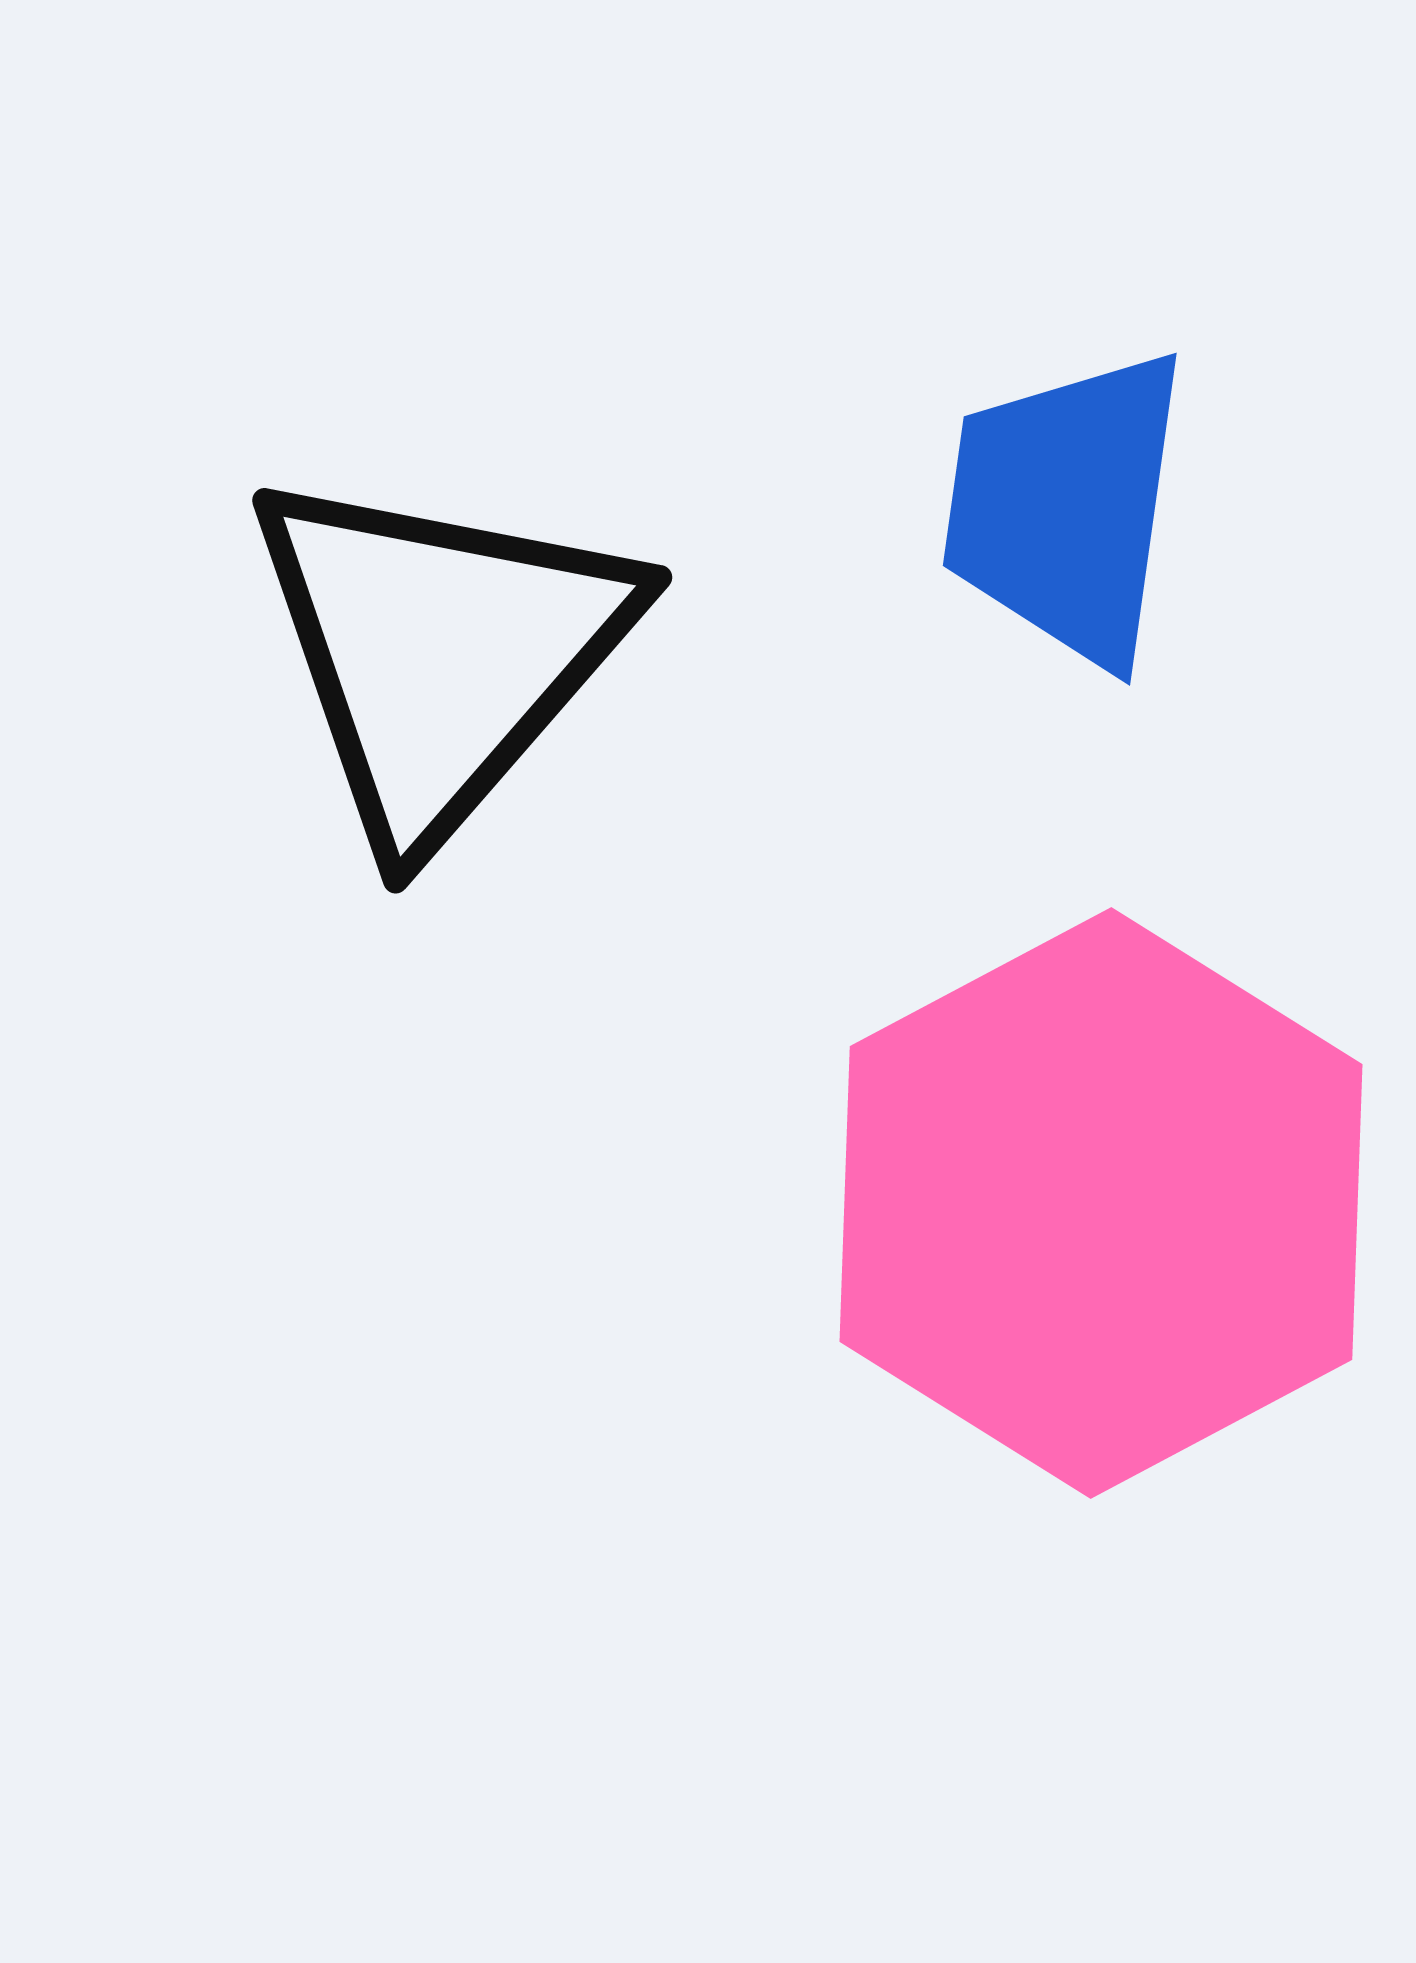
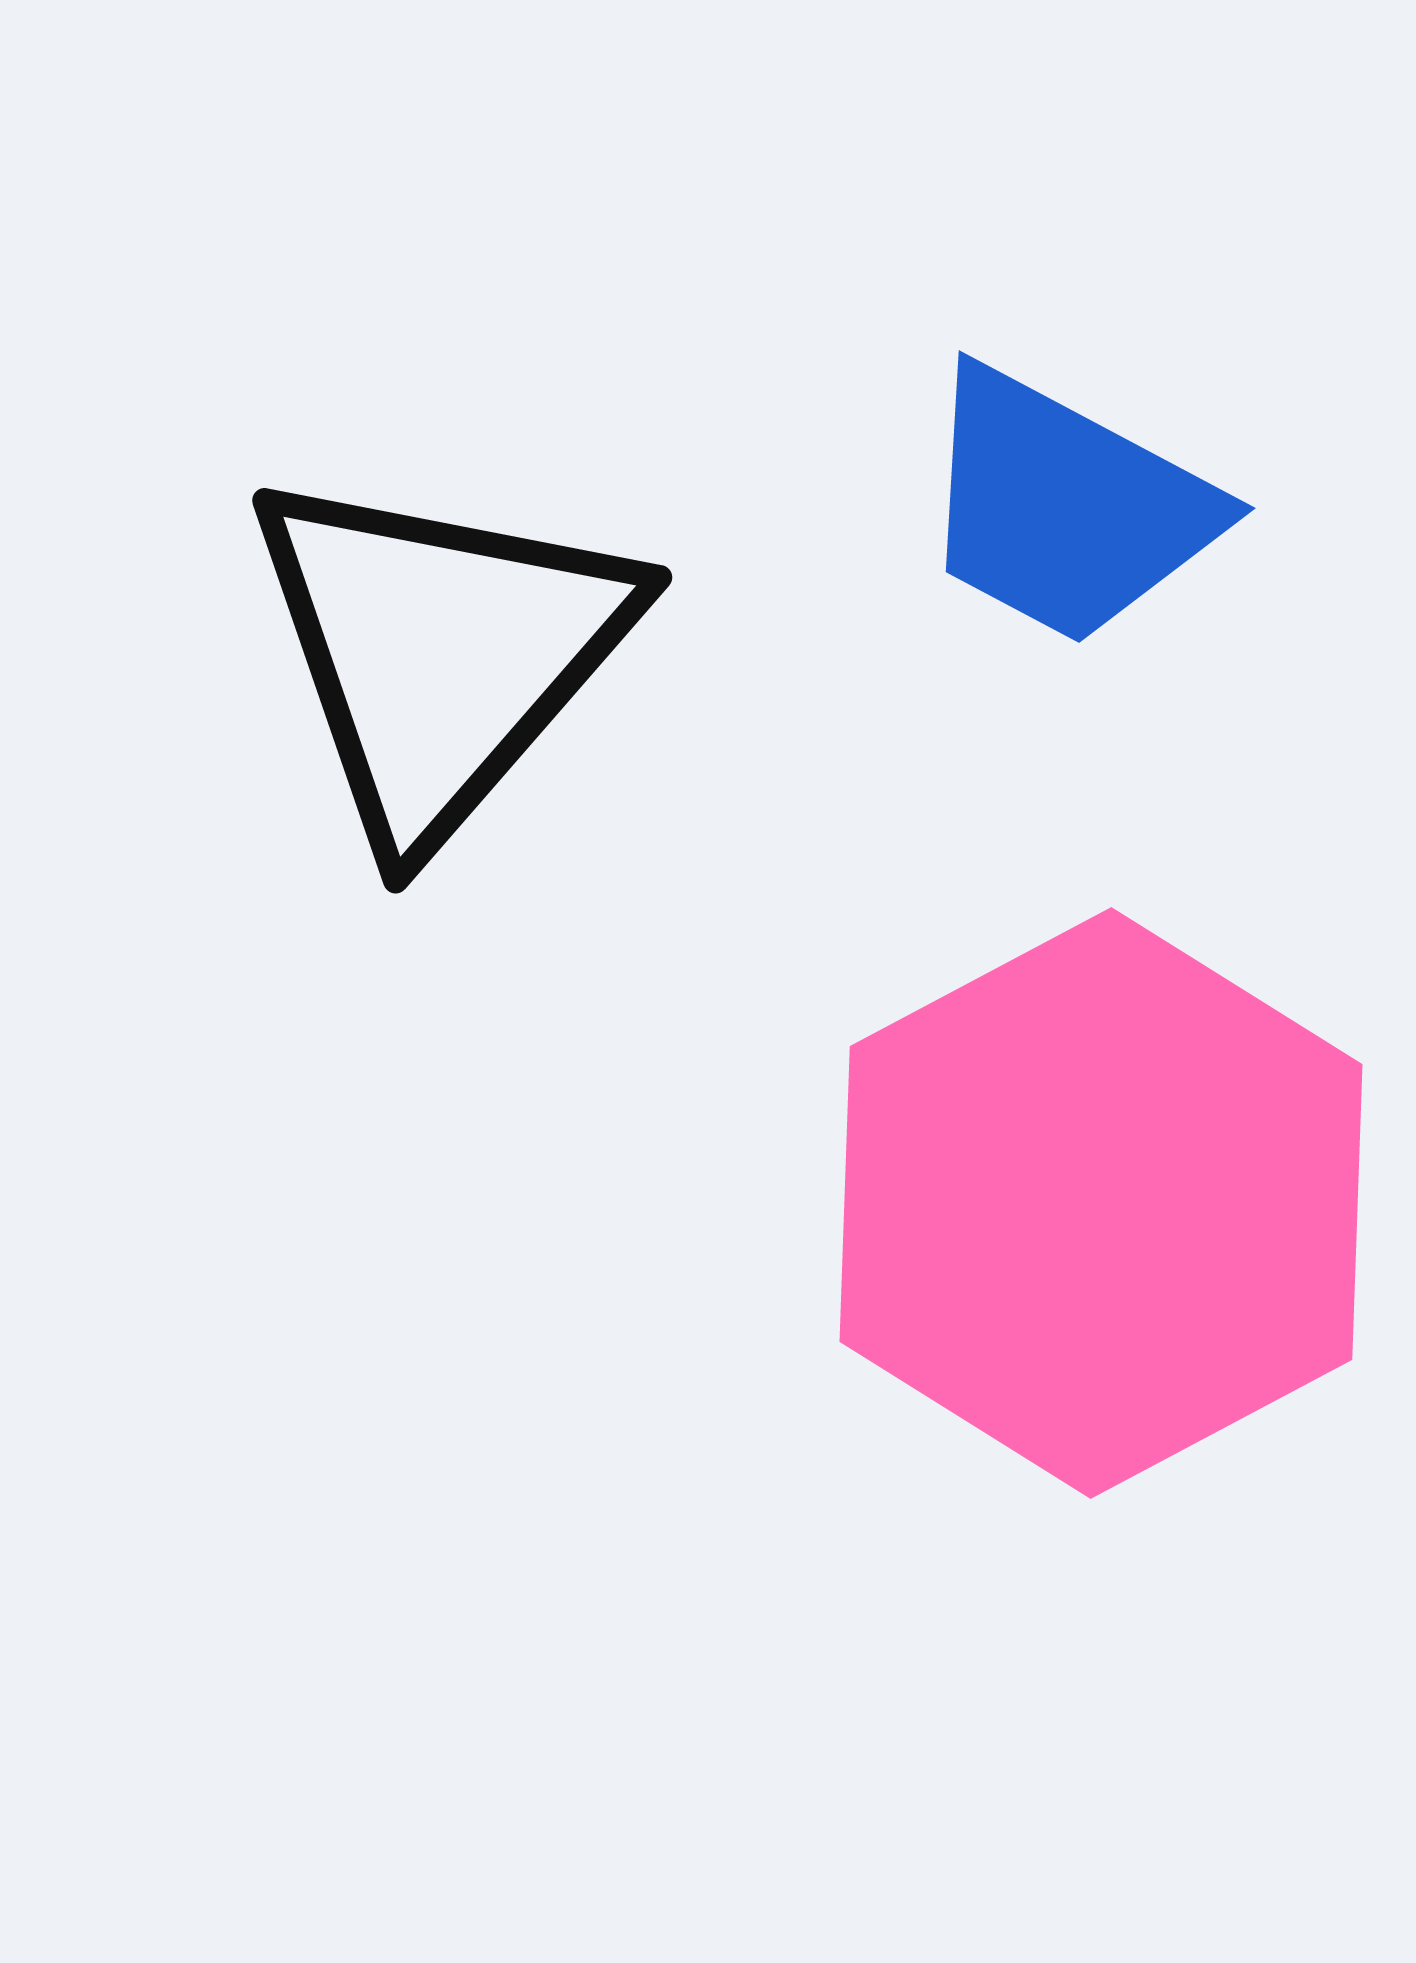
blue trapezoid: rotated 70 degrees counterclockwise
